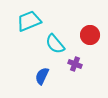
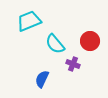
red circle: moved 6 px down
purple cross: moved 2 px left
blue semicircle: moved 3 px down
